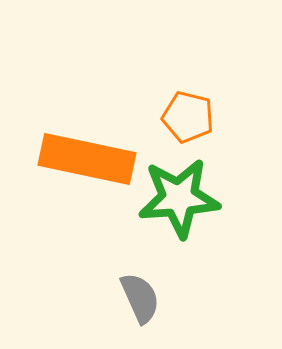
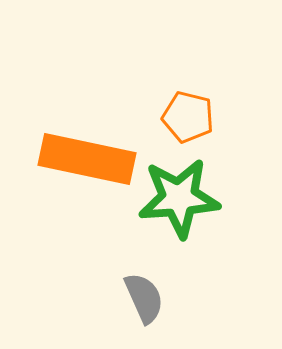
gray semicircle: moved 4 px right
